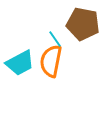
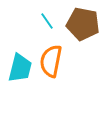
cyan line: moved 8 px left, 18 px up
cyan trapezoid: moved 5 px down; rotated 48 degrees counterclockwise
